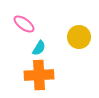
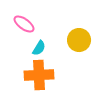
yellow circle: moved 3 px down
